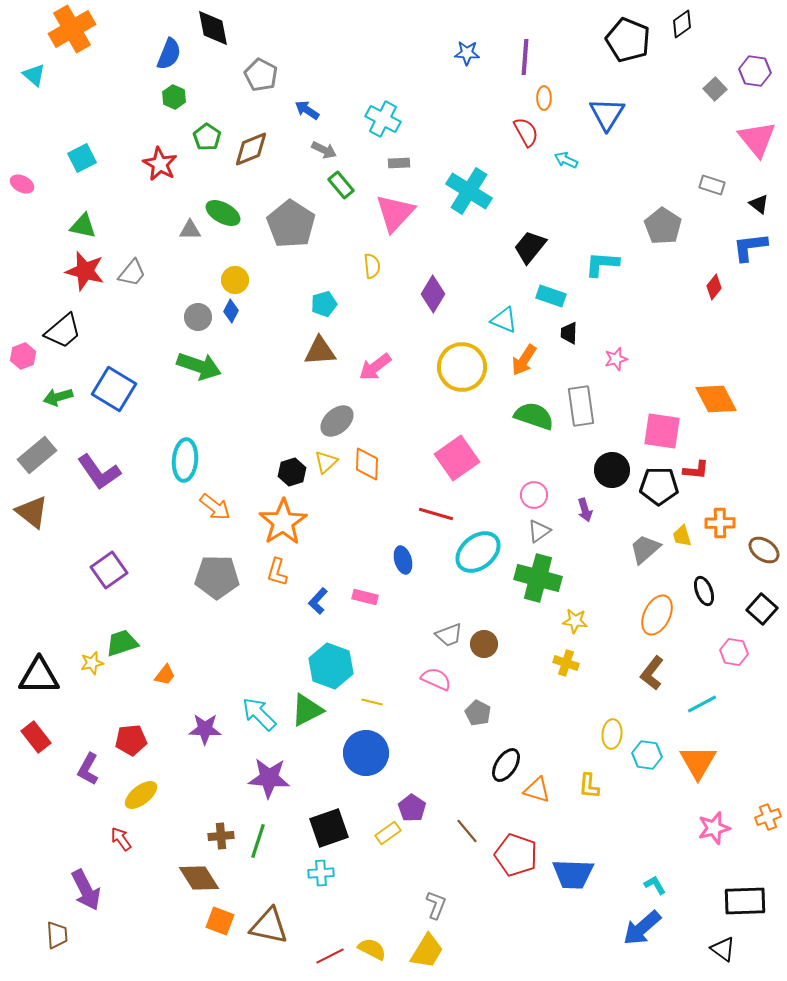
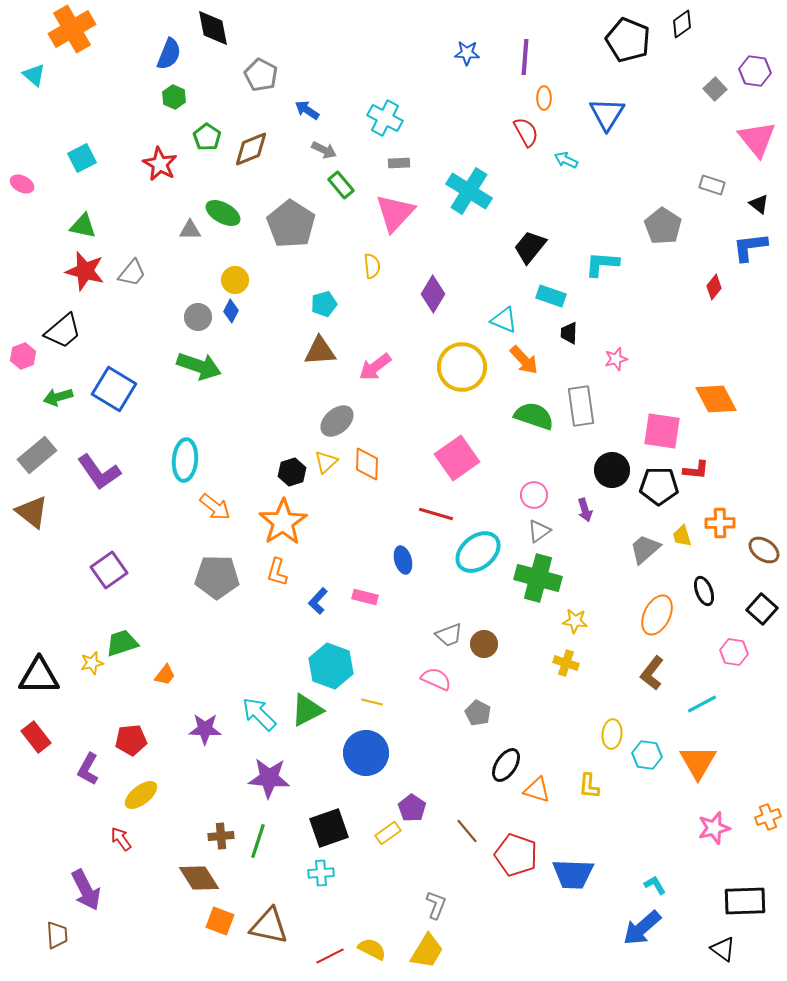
cyan cross at (383, 119): moved 2 px right, 1 px up
orange arrow at (524, 360): rotated 76 degrees counterclockwise
